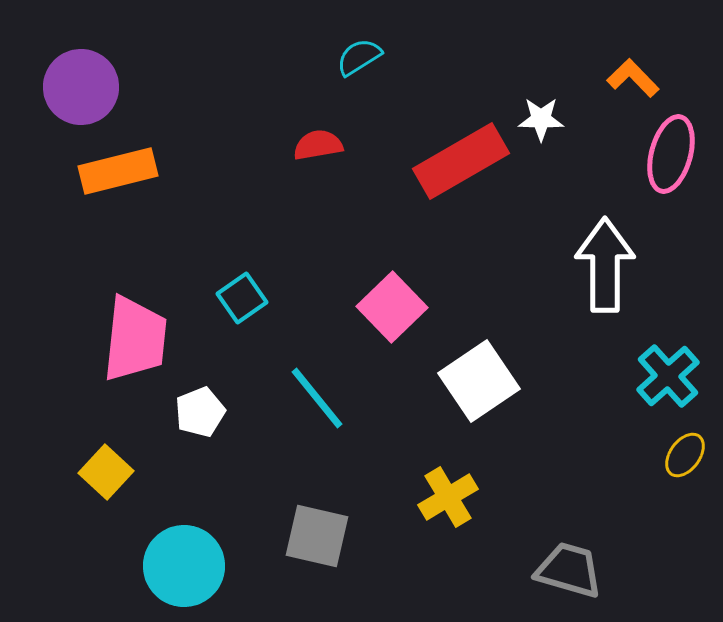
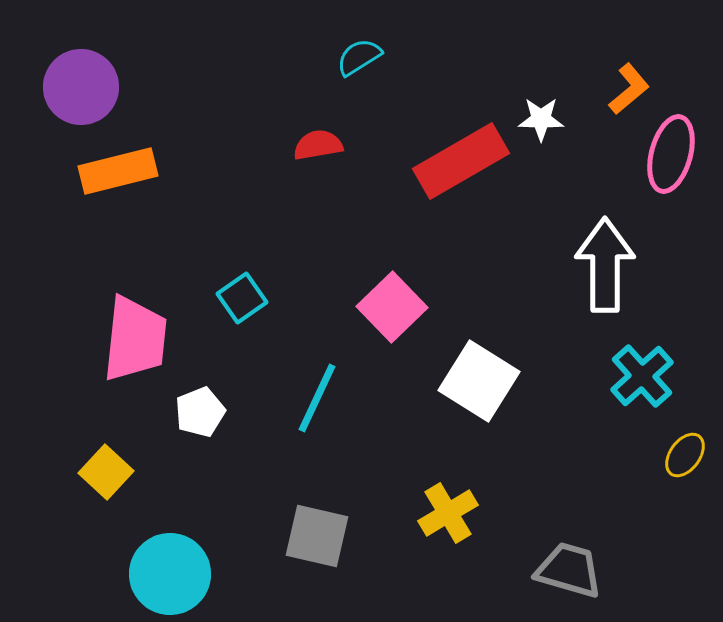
orange L-shape: moved 4 px left, 11 px down; rotated 94 degrees clockwise
cyan cross: moved 26 px left
white square: rotated 24 degrees counterclockwise
cyan line: rotated 64 degrees clockwise
yellow cross: moved 16 px down
cyan circle: moved 14 px left, 8 px down
